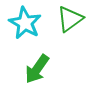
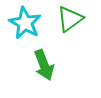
green arrow: moved 7 px right, 4 px up; rotated 56 degrees counterclockwise
